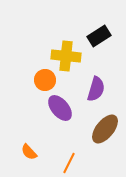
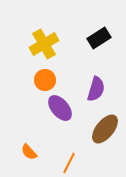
black rectangle: moved 2 px down
yellow cross: moved 22 px left, 12 px up; rotated 36 degrees counterclockwise
